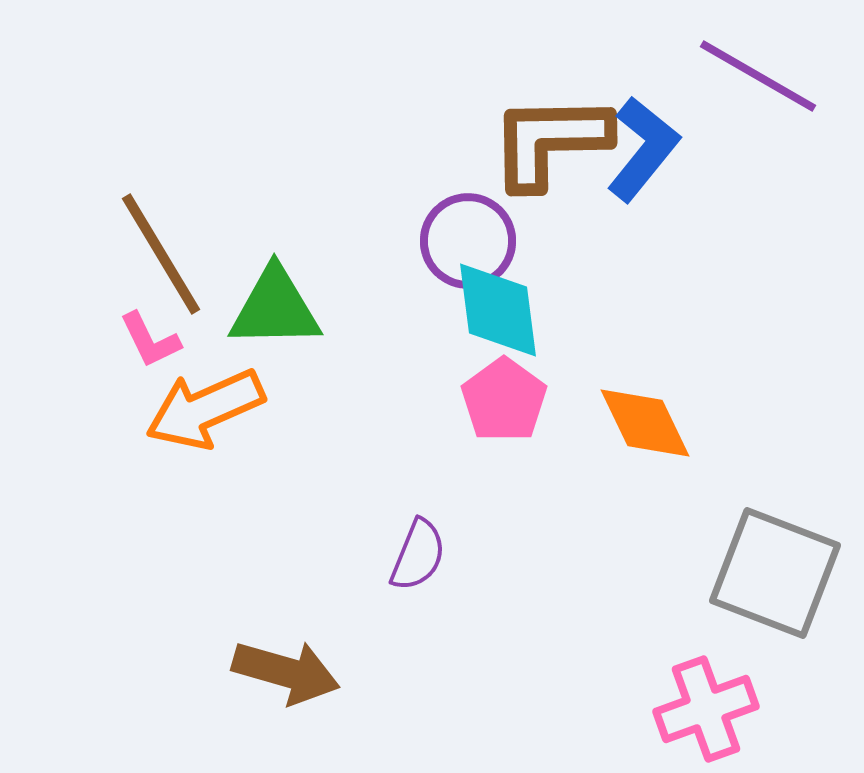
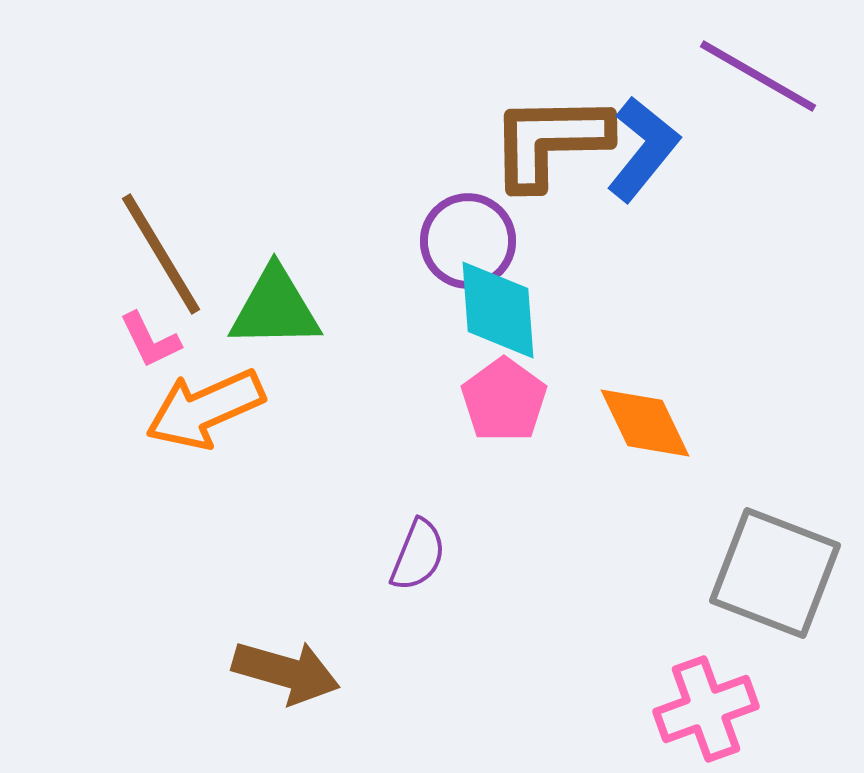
cyan diamond: rotated 3 degrees clockwise
